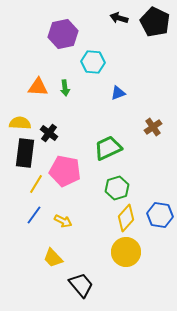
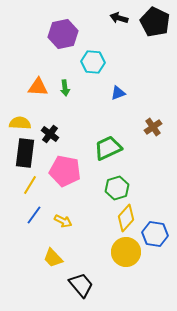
black cross: moved 1 px right, 1 px down
yellow line: moved 6 px left, 1 px down
blue hexagon: moved 5 px left, 19 px down
